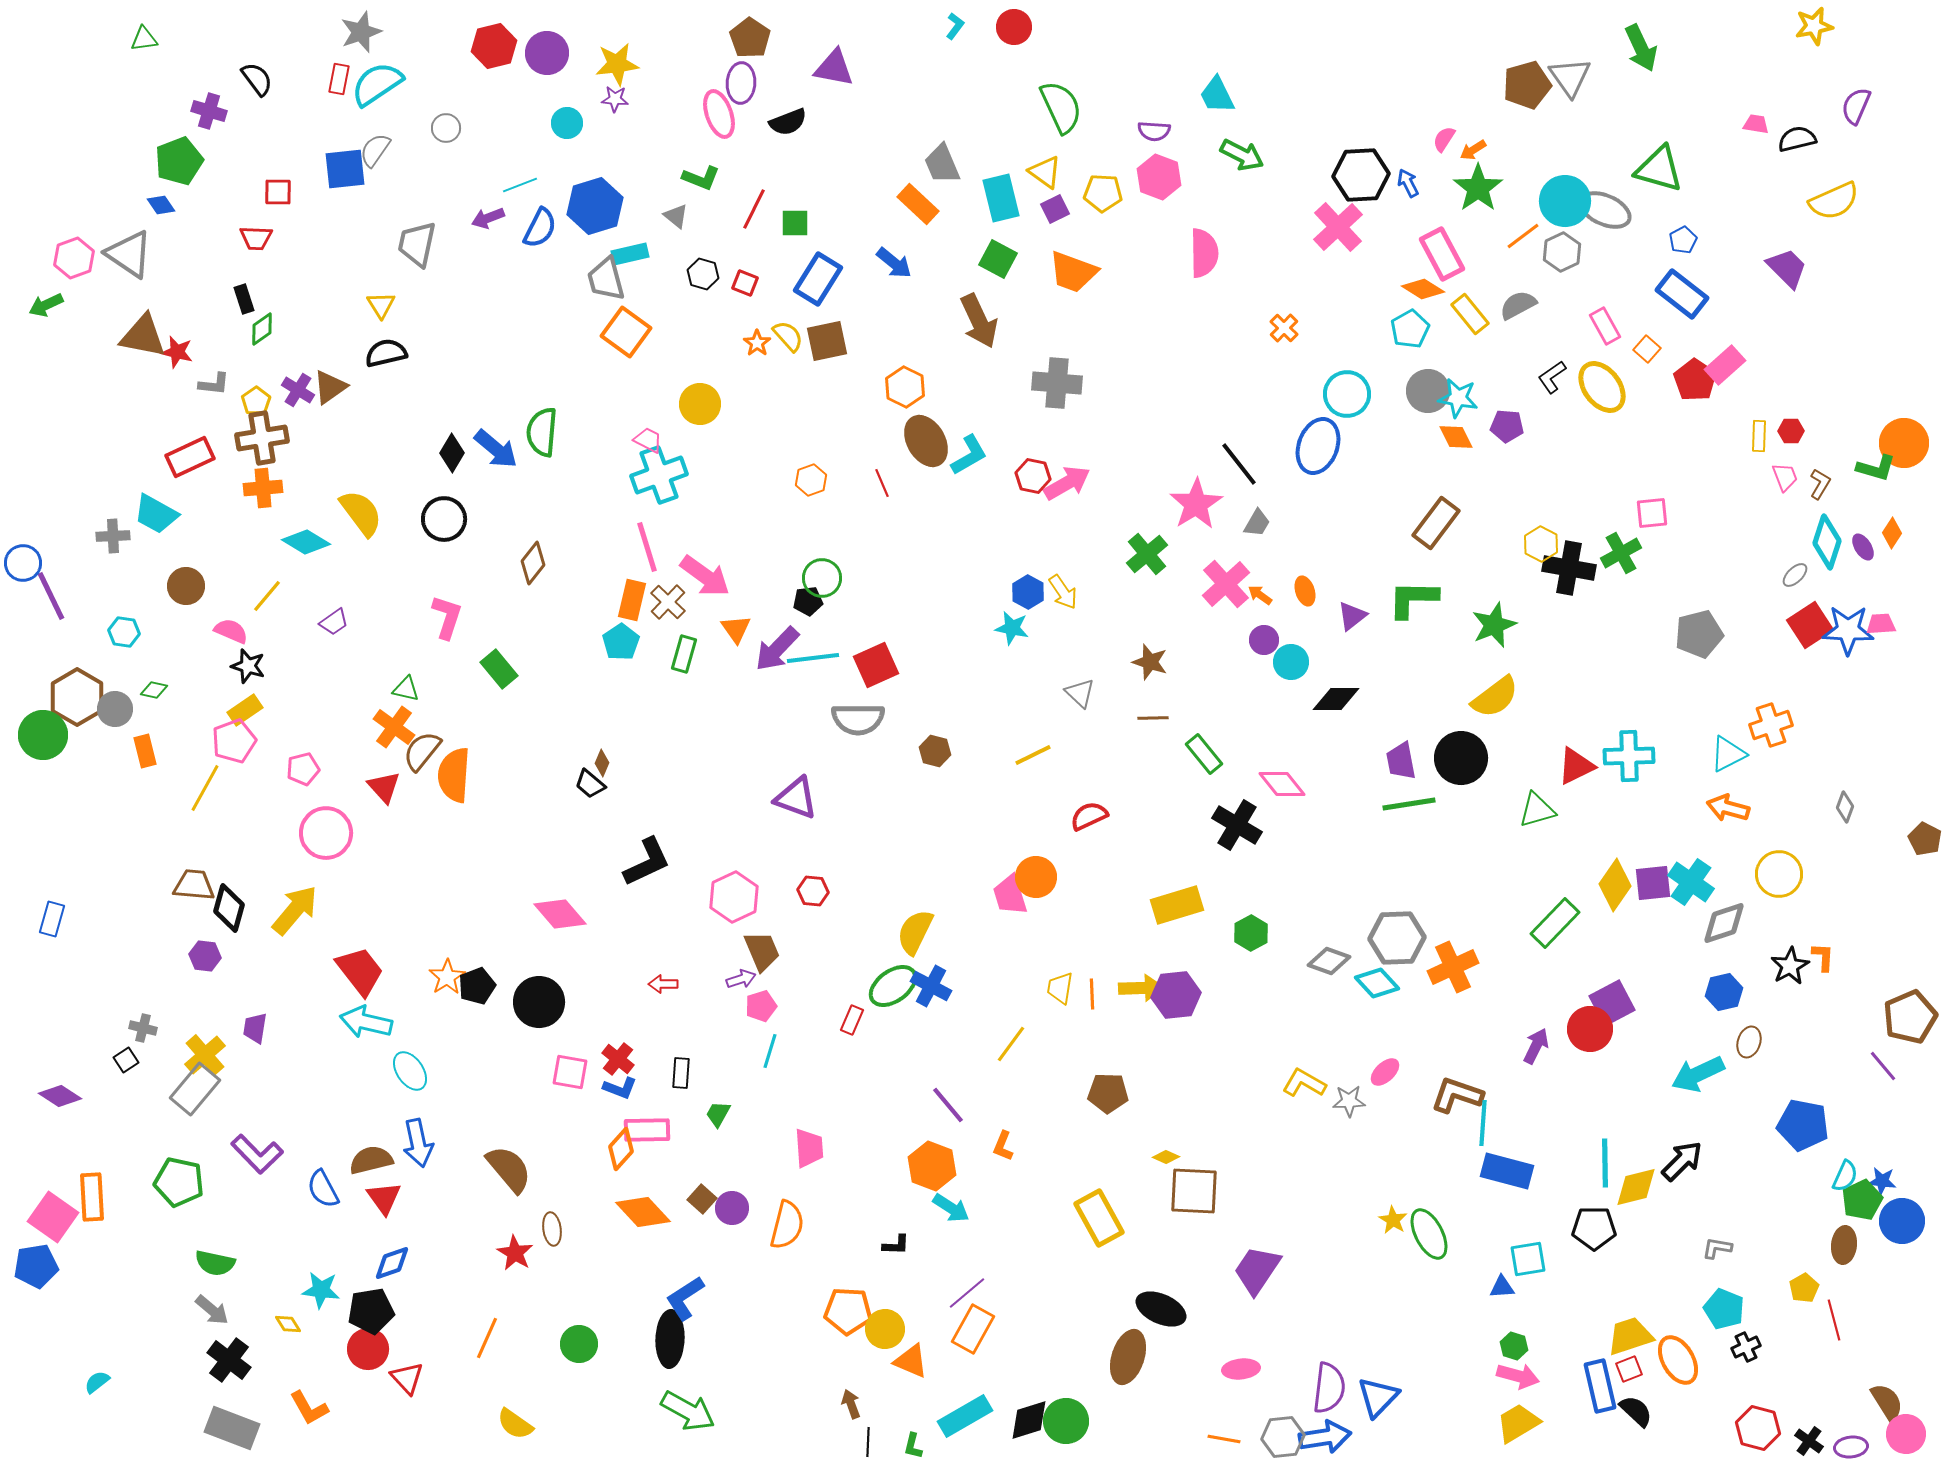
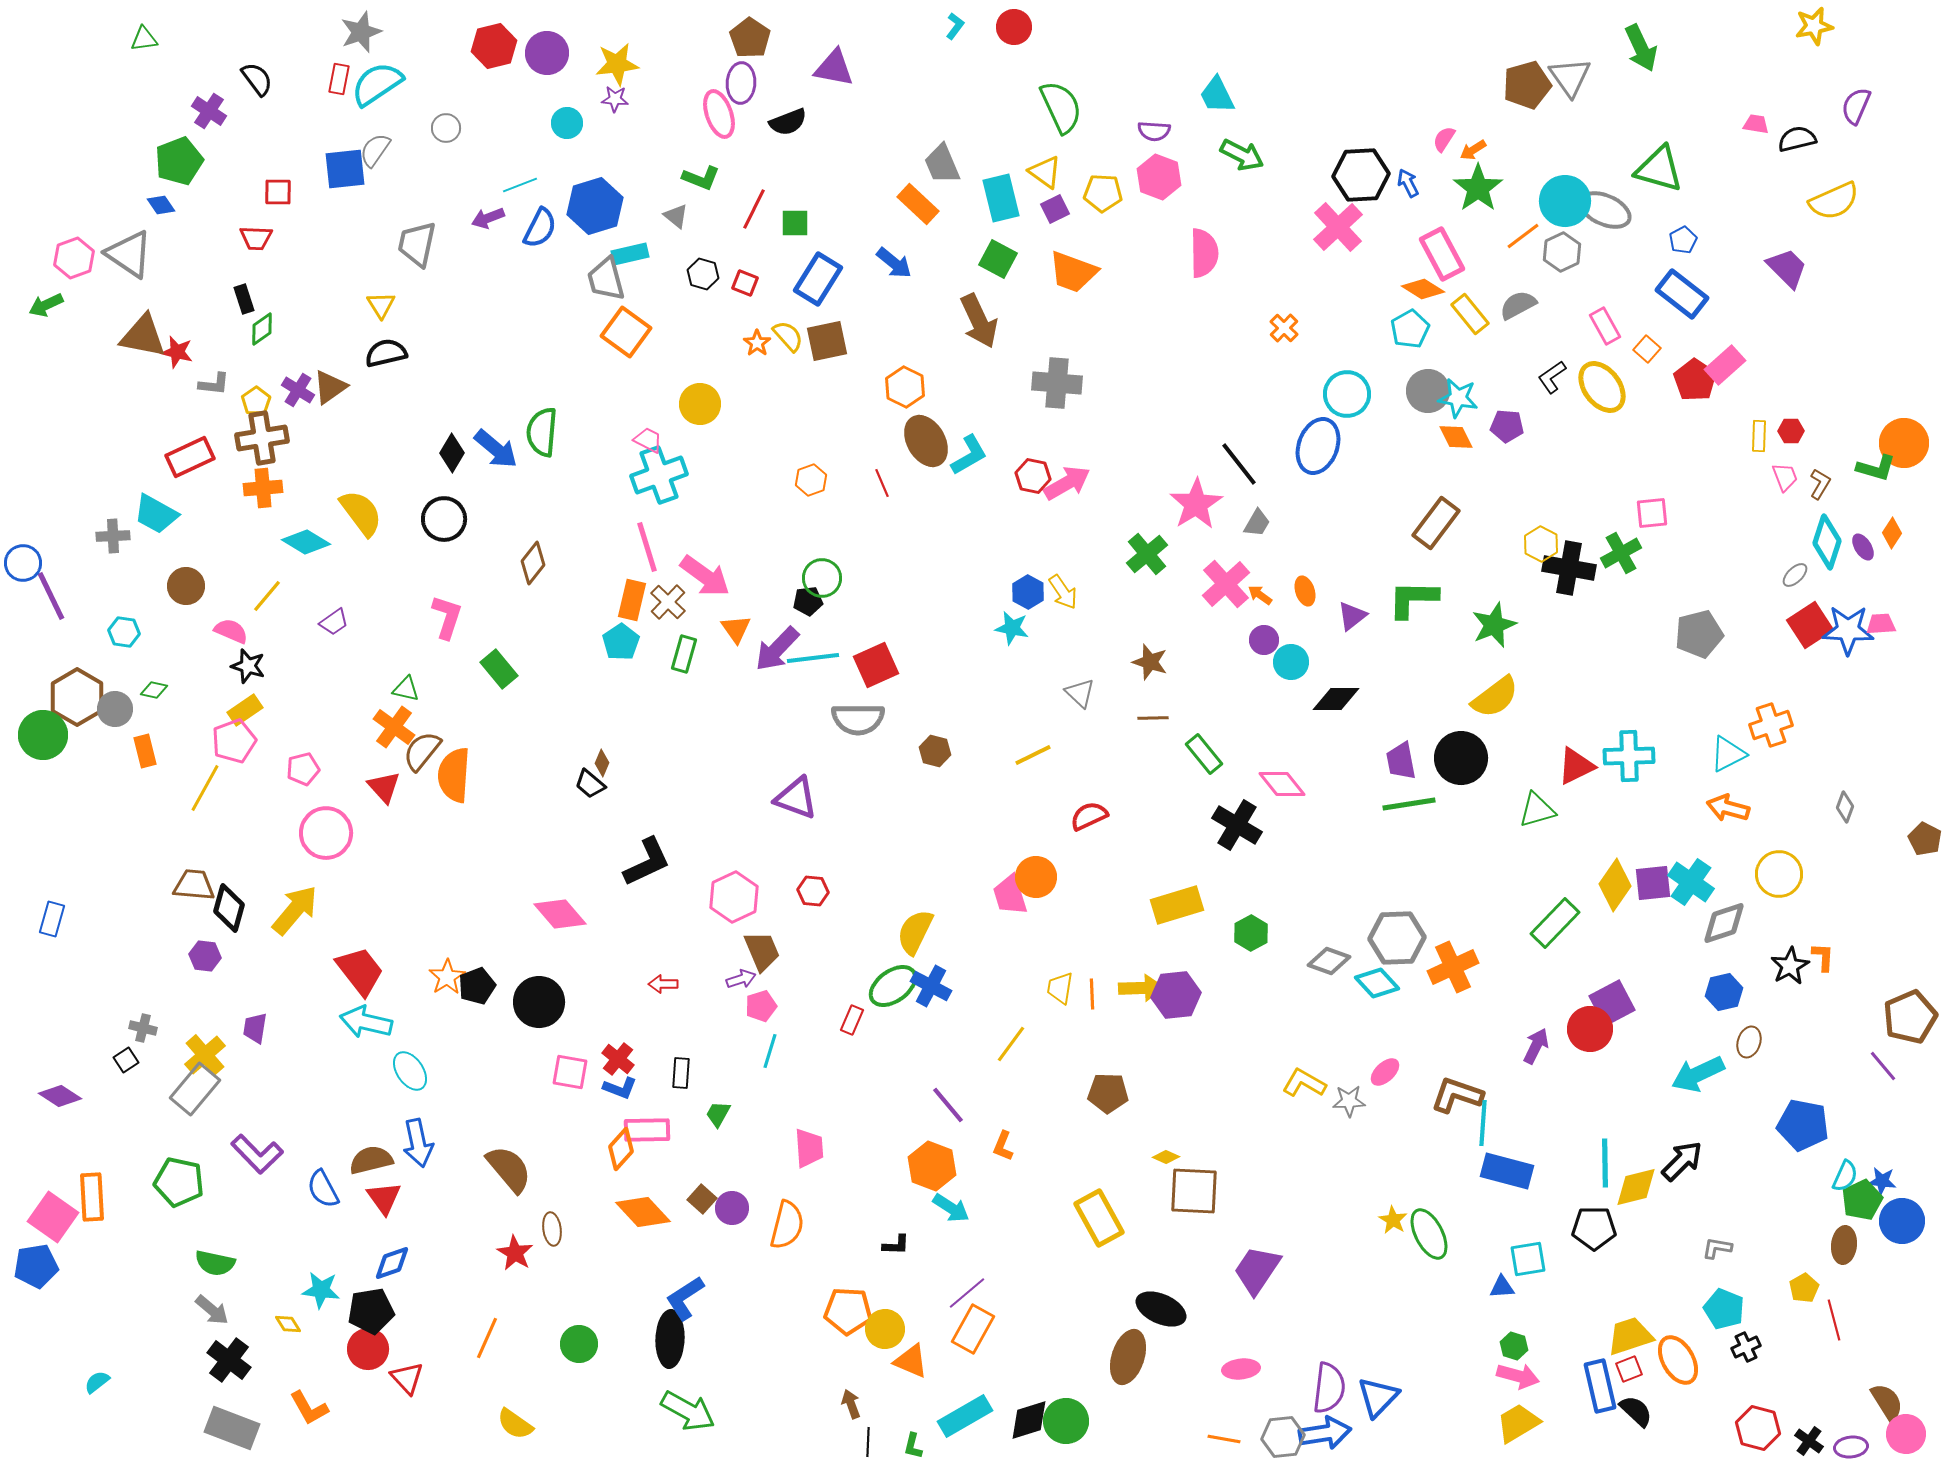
purple cross at (209, 111): rotated 16 degrees clockwise
blue arrow at (1325, 1437): moved 4 px up
